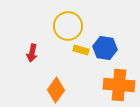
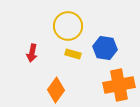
yellow rectangle: moved 8 px left, 4 px down
orange cross: rotated 16 degrees counterclockwise
